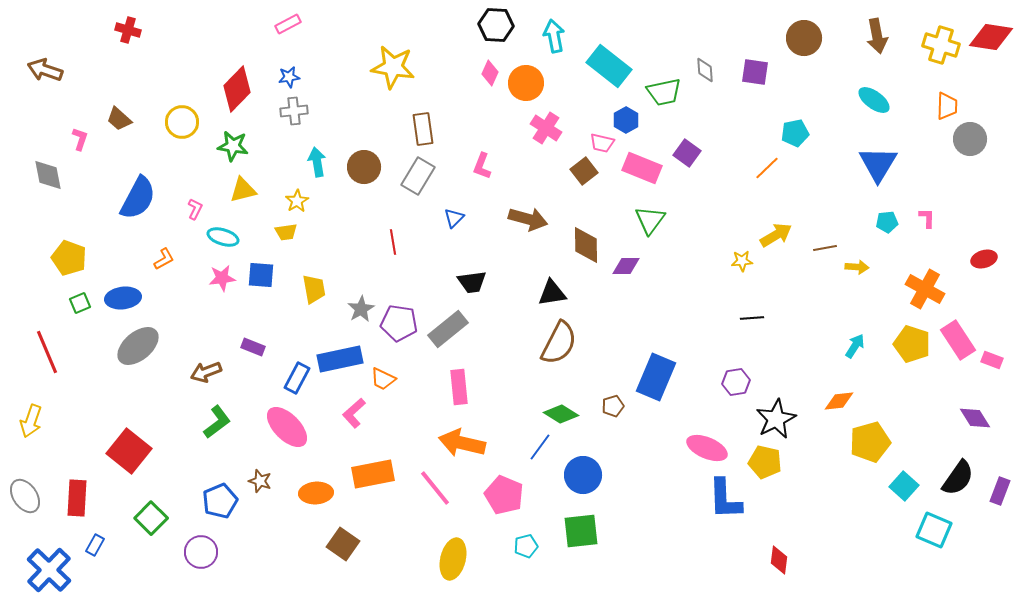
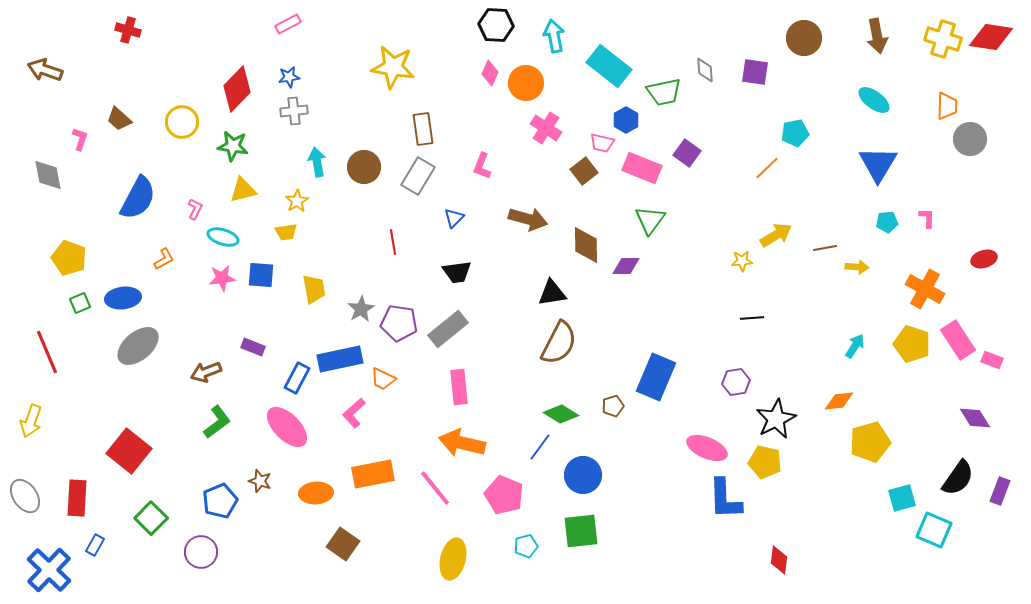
yellow cross at (941, 45): moved 2 px right, 6 px up
black trapezoid at (472, 282): moved 15 px left, 10 px up
cyan square at (904, 486): moved 2 px left, 12 px down; rotated 32 degrees clockwise
